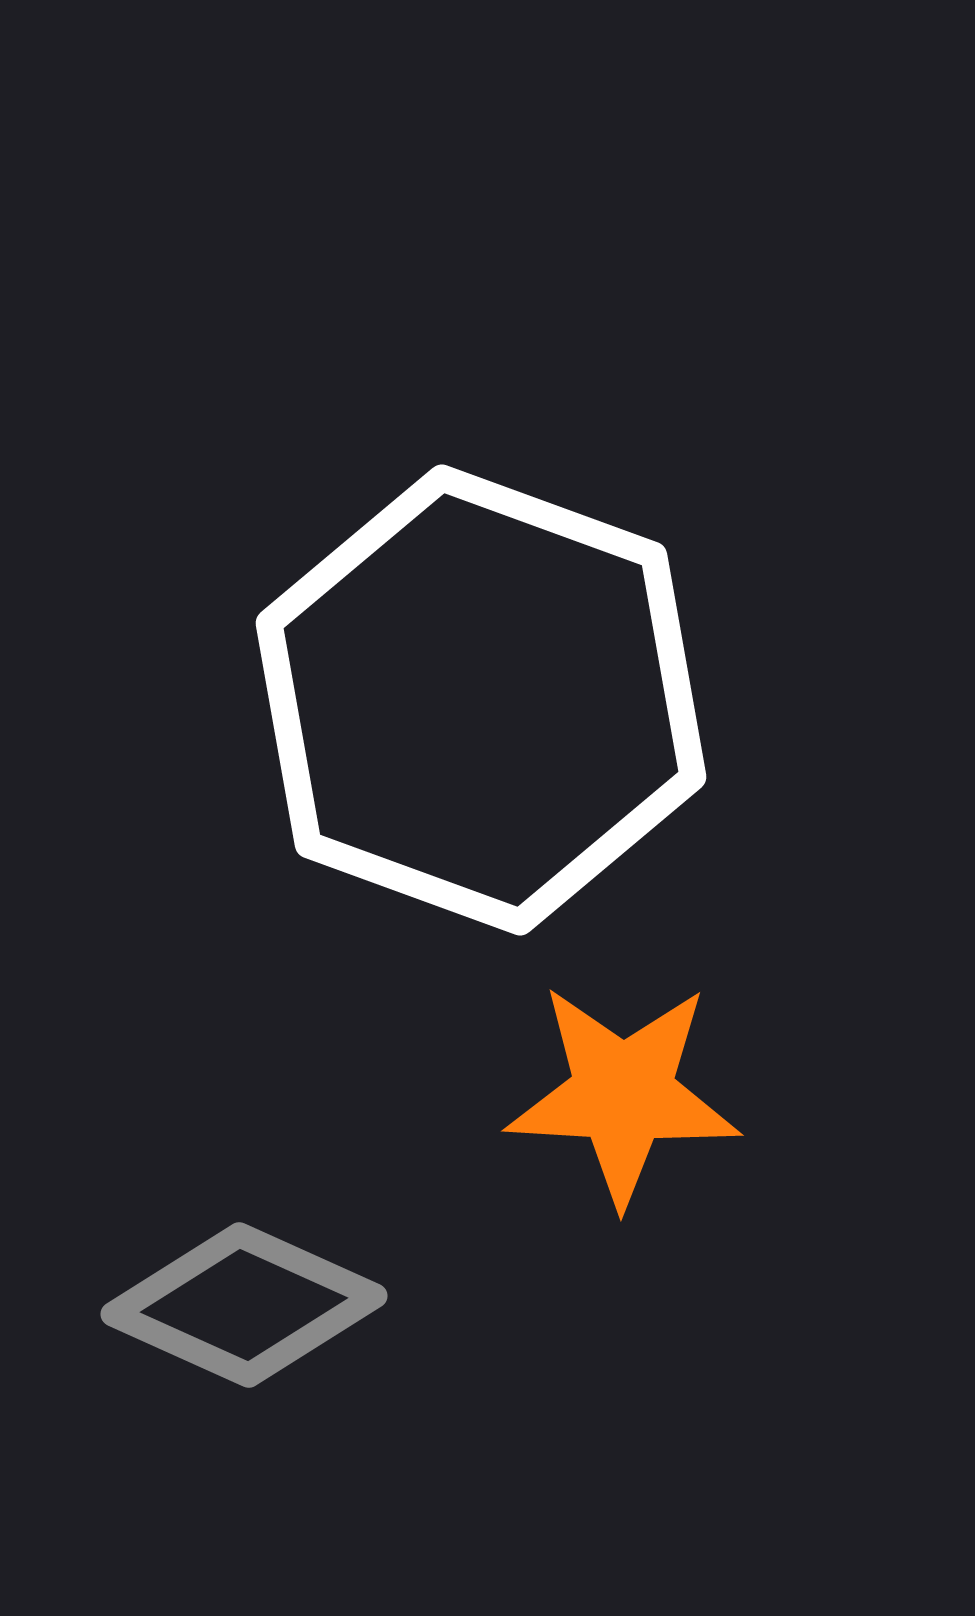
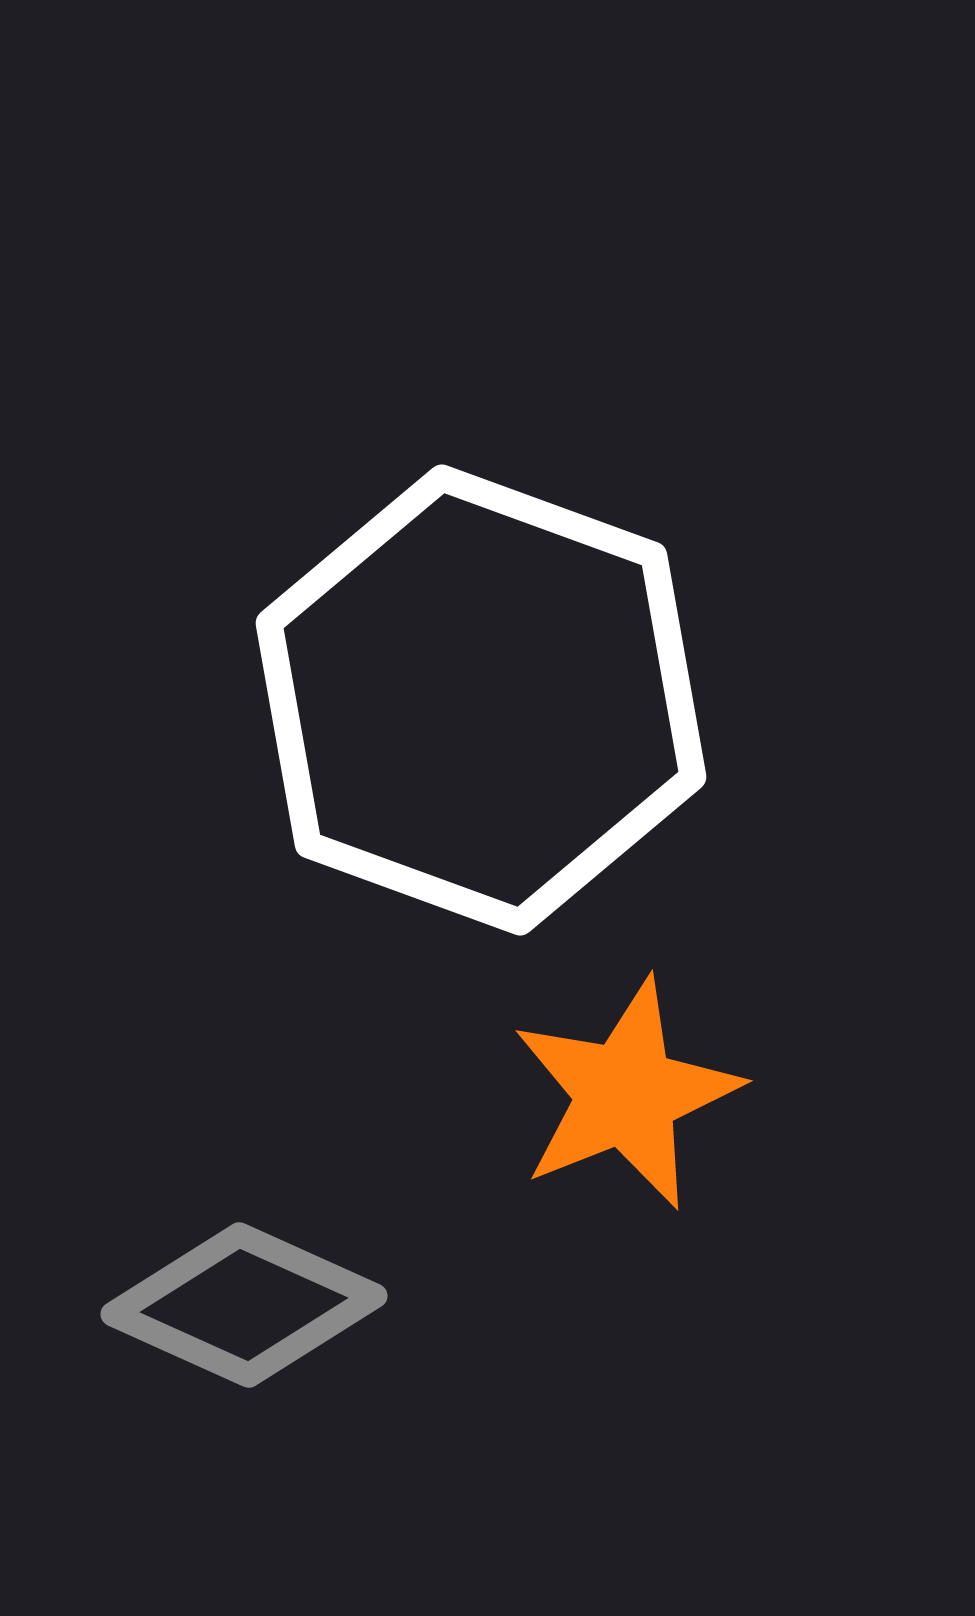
orange star: moved 3 px right; rotated 25 degrees counterclockwise
